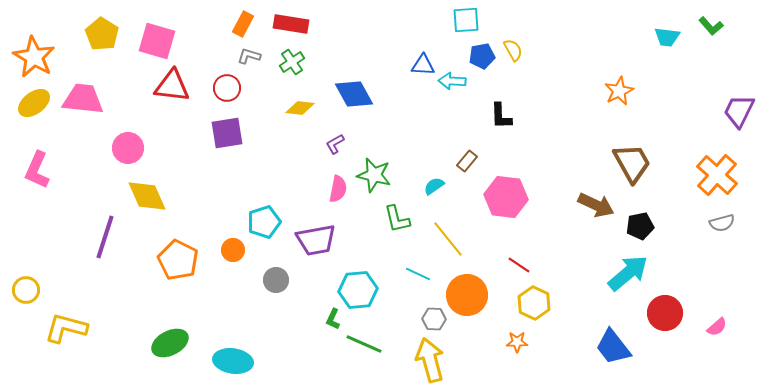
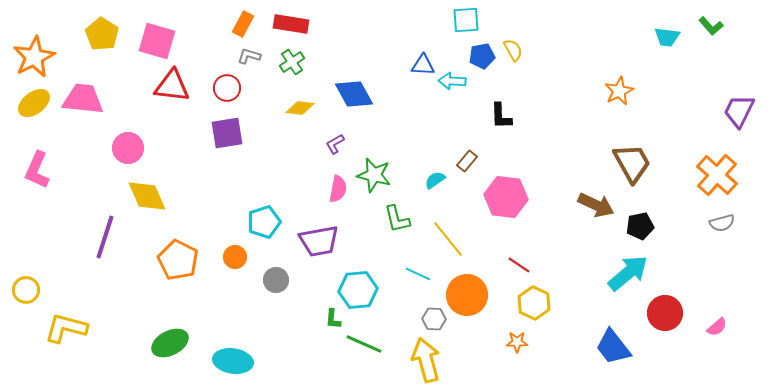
orange star at (34, 57): rotated 15 degrees clockwise
cyan semicircle at (434, 186): moved 1 px right, 6 px up
purple trapezoid at (316, 240): moved 3 px right, 1 px down
orange circle at (233, 250): moved 2 px right, 7 px down
green L-shape at (333, 319): rotated 20 degrees counterclockwise
yellow arrow at (430, 360): moved 4 px left
